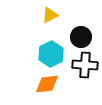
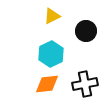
yellow triangle: moved 2 px right, 1 px down
black circle: moved 5 px right, 6 px up
black cross: moved 19 px down; rotated 15 degrees counterclockwise
